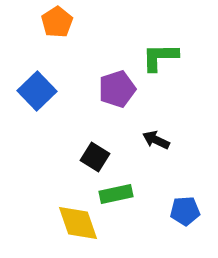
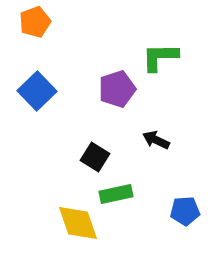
orange pentagon: moved 22 px left; rotated 12 degrees clockwise
